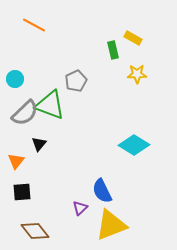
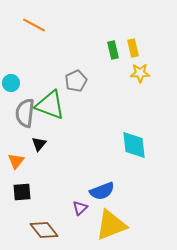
yellow rectangle: moved 10 px down; rotated 48 degrees clockwise
yellow star: moved 3 px right, 1 px up
cyan circle: moved 4 px left, 4 px down
gray semicircle: rotated 140 degrees clockwise
cyan diamond: rotated 52 degrees clockwise
blue semicircle: rotated 85 degrees counterclockwise
brown diamond: moved 9 px right, 1 px up
